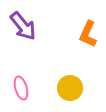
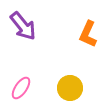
pink ellipse: rotated 50 degrees clockwise
